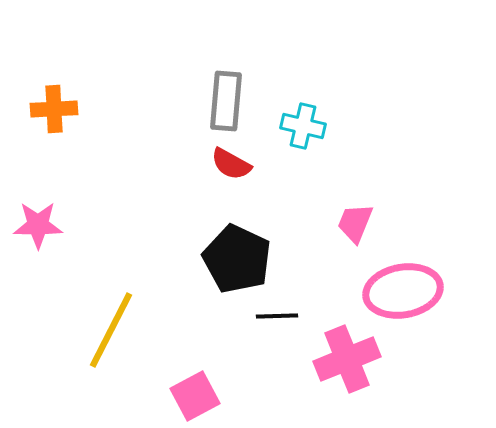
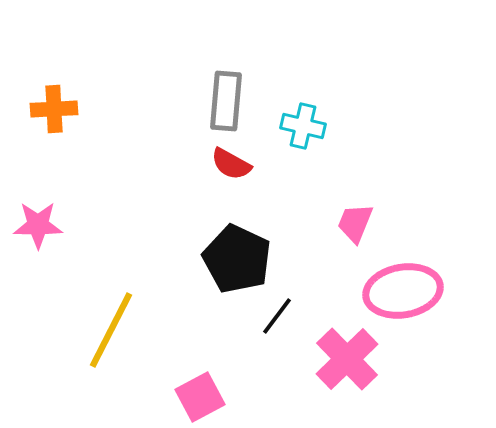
black line: rotated 51 degrees counterclockwise
pink cross: rotated 22 degrees counterclockwise
pink square: moved 5 px right, 1 px down
